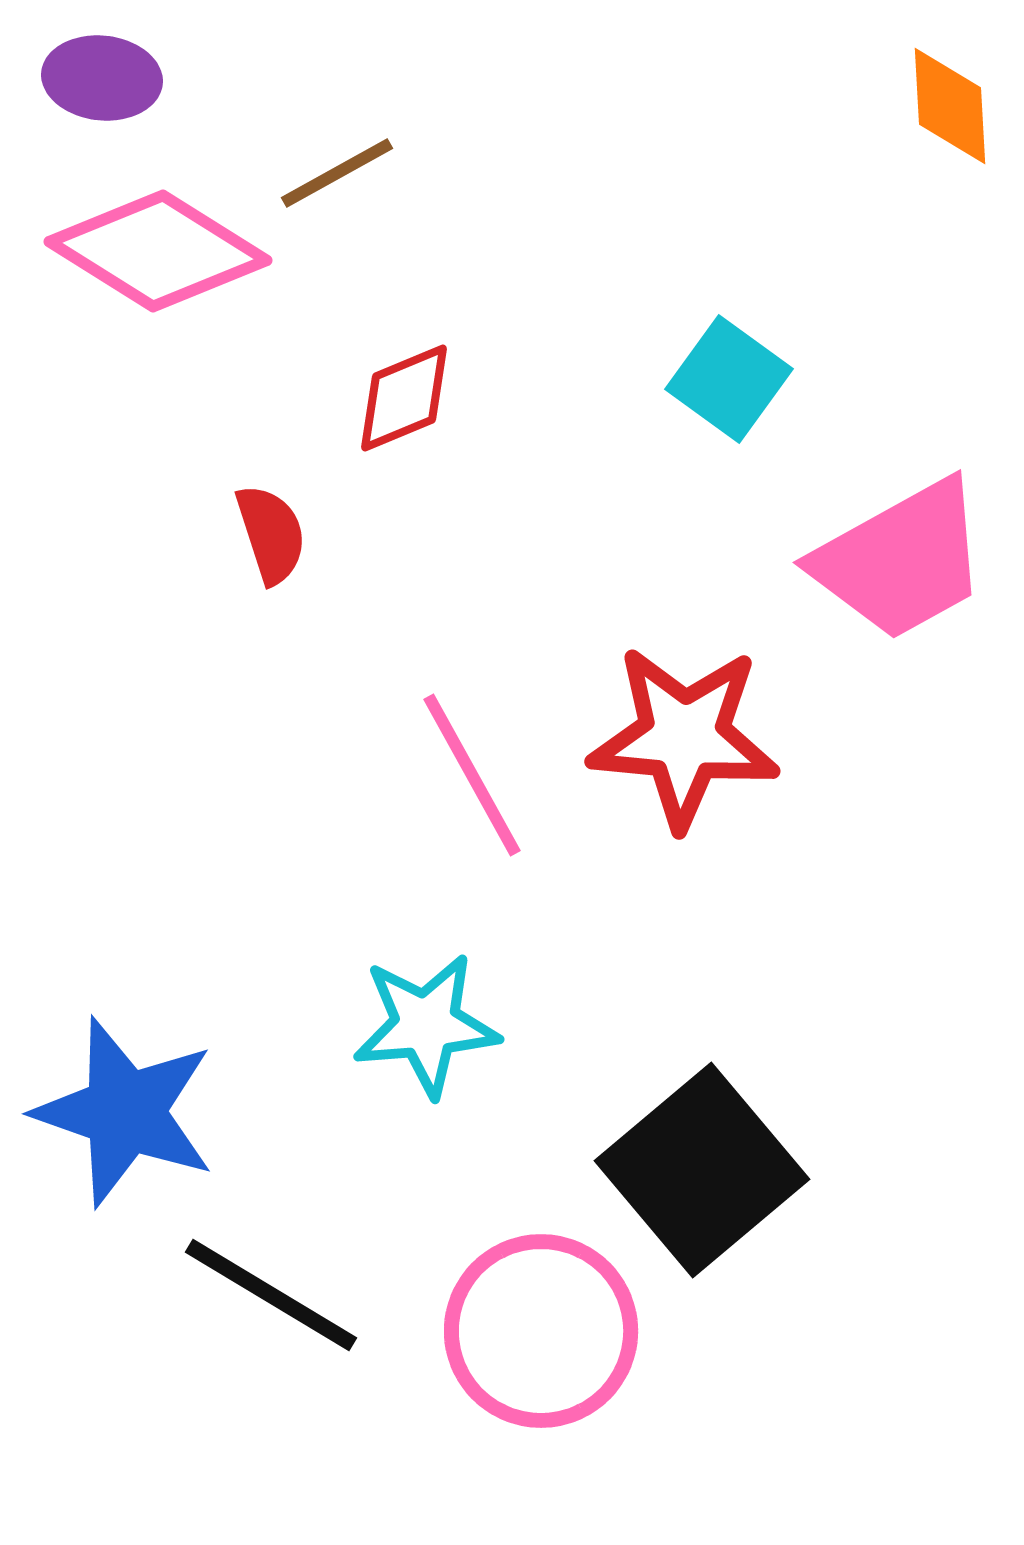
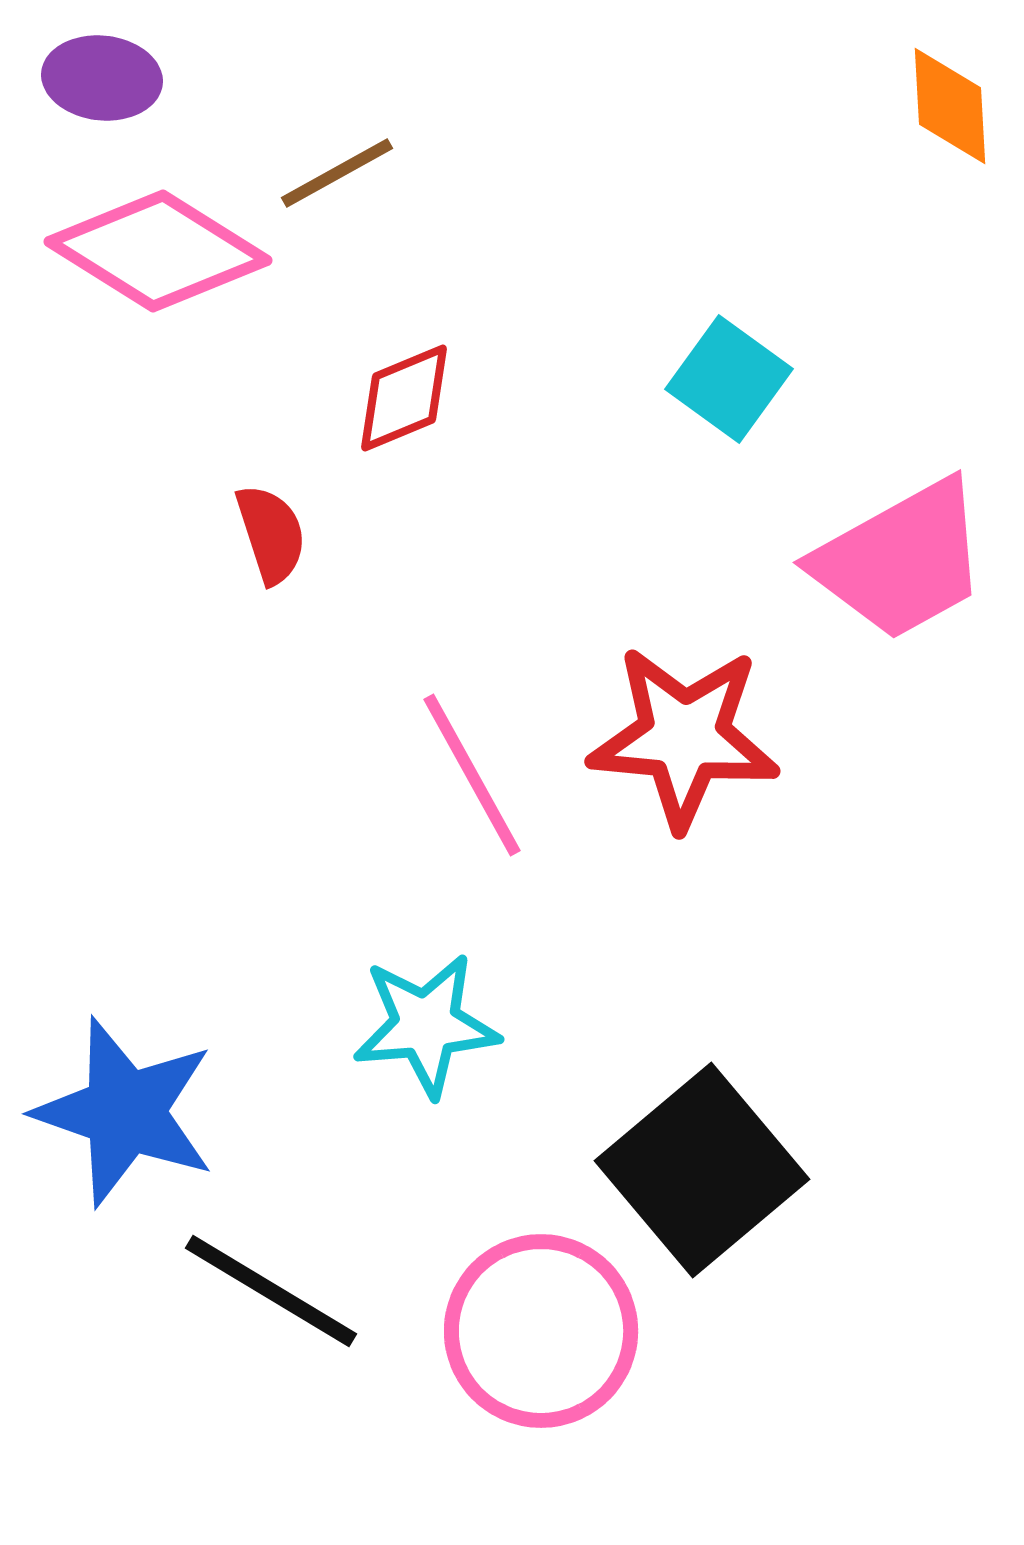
black line: moved 4 px up
